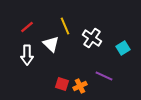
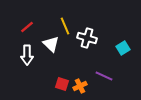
white cross: moved 5 px left; rotated 18 degrees counterclockwise
